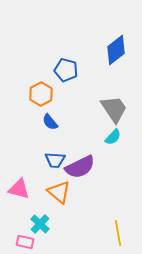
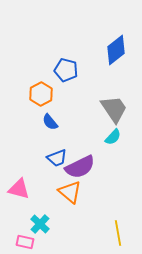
blue trapezoid: moved 2 px right, 2 px up; rotated 25 degrees counterclockwise
orange triangle: moved 11 px right
